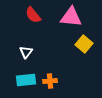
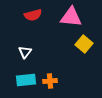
red semicircle: rotated 66 degrees counterclockwise
white triangle: moved 1 px left
